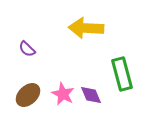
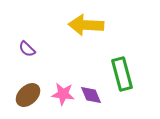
yellow arrow: moved 3 px up
pink star: rotated 20 degrees counterclockwise
